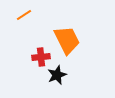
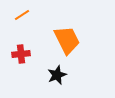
orange line: moved 2 px left
red cross: moved 20 px left, 3 px up
